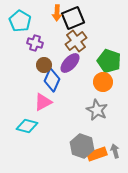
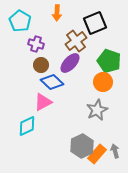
black square: moved 22 px right, 5 px down
purple cross: moved 1 px right, 1 px down
brown circle: moved 3 px left
blue diamond: moved 2 px down; rotated 70 degrees counterclockwise
gray star: rotated 20 degrees clockwise
cyan diamond: rotated 40 degrees counterclockwise
gray hexagon: rotated 15 degrees clockwise
orange rectangle: rotated 30 degrees counterclockwise
